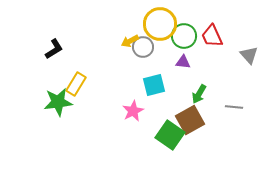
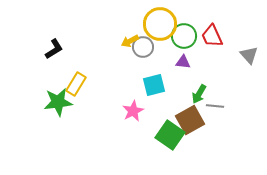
gray line: moved 19 px left, 1 px up
